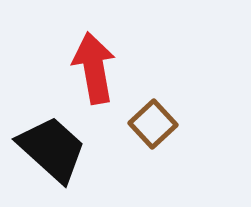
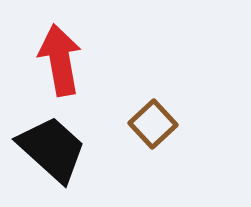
red arrow: moved 34 px left, 8 px up
